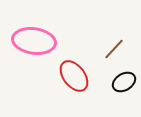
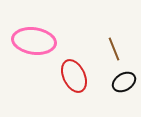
brown line: rotated 65 degrees counterclockwise
red ellipse: rotated 12 degrees clockwise
